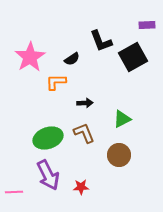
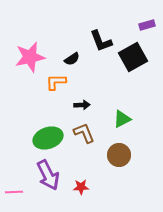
purple rectangle: rotated 14 degrees counterclockwise
pink star: rotated 20 degrees clockwise
black arrow: moved 3 px left, 2 px down
